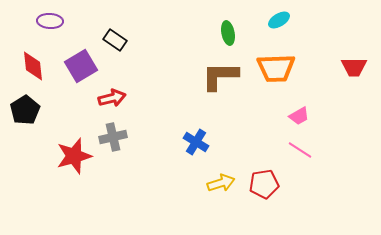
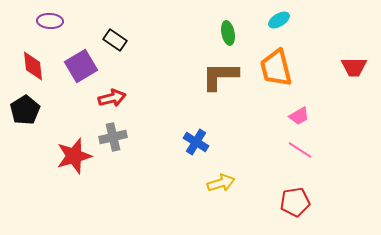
orange trapezoid: rotated 78 degrees clockwise
red pentagon: moved 31 px right, 18 px down
